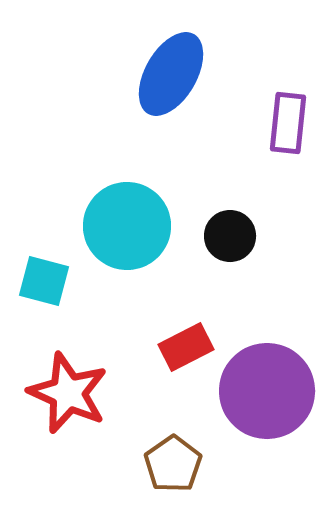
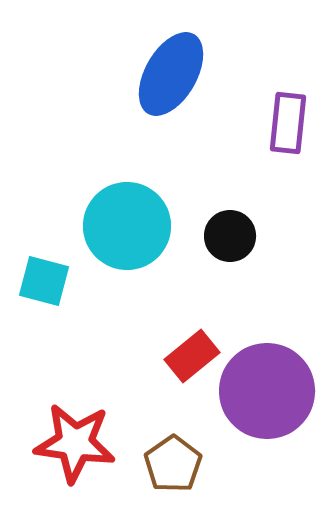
red rectangle: moved 6 px right, 9 px down; rotated 12 degrees counterclockwise
red star: moved 7 px right, 50 px down; rotated 16 degrees counterclockwise
